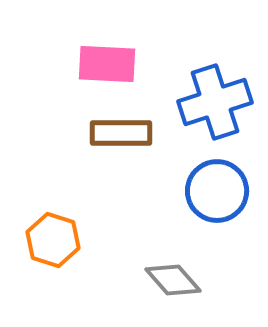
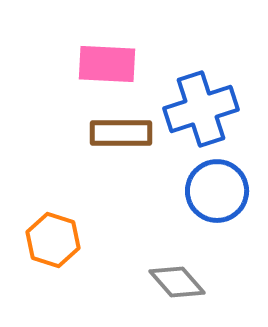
blue cross: moved 14 px left, 7 px down
gray diamond: moved 4 px right, 2 px down
